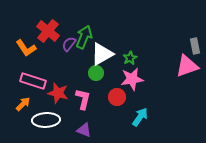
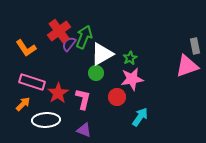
red cross: moved 11 px right; rotated 15 degrees clockwise
pink rectangle: moved 1 px left, 1 px down
red star: rotated 25 degrees clockwise
